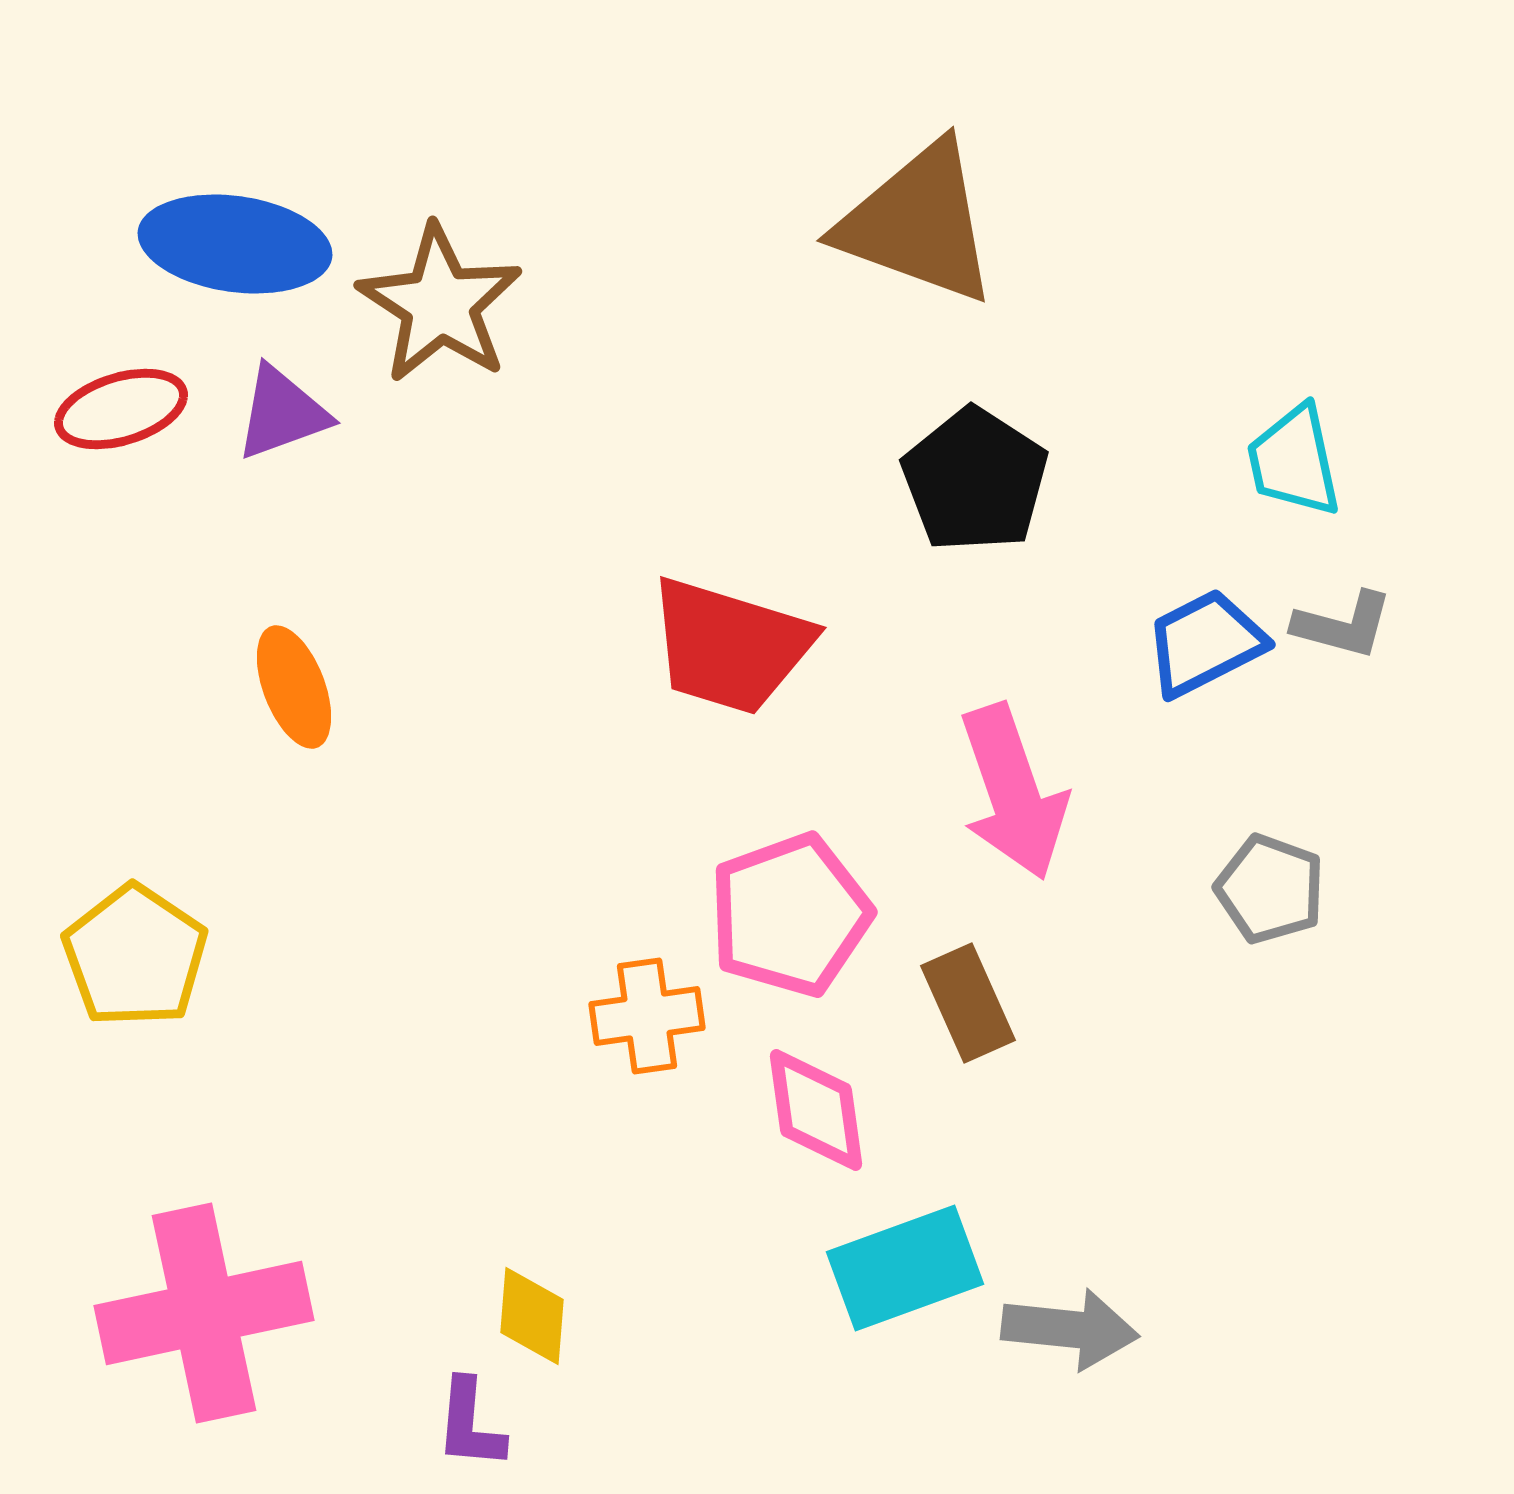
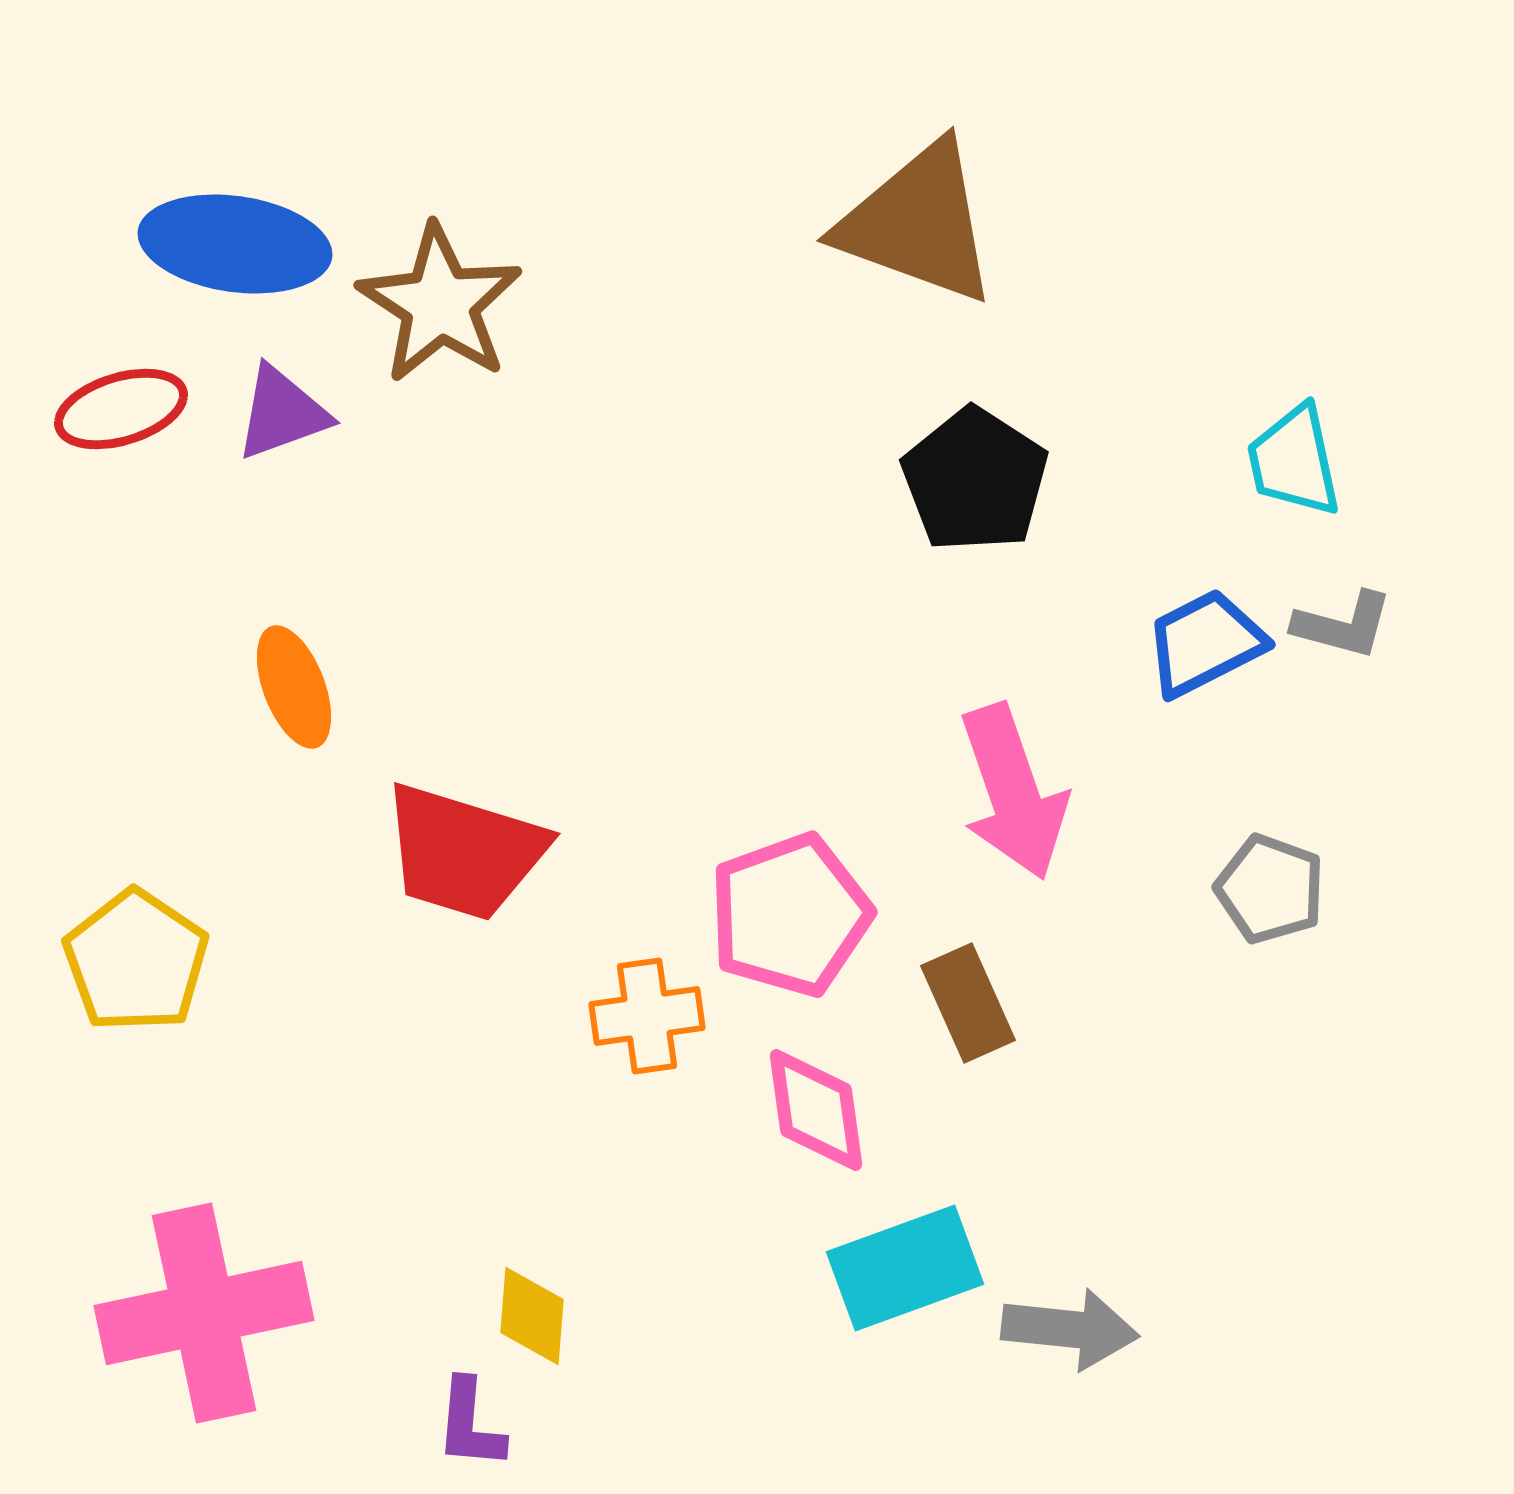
red trapezoid: moved 266 px left, 206 px down
yellow pentagon: moved 1 px right, 5 px down
